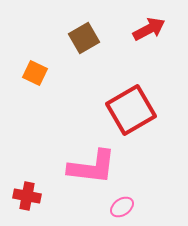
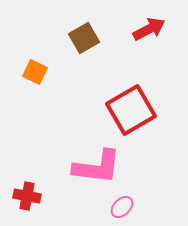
orange square: moved 1 px up
pink L-shape: moved 5 px right
pink ellipse: rotated 10 degrees counterclockwise
